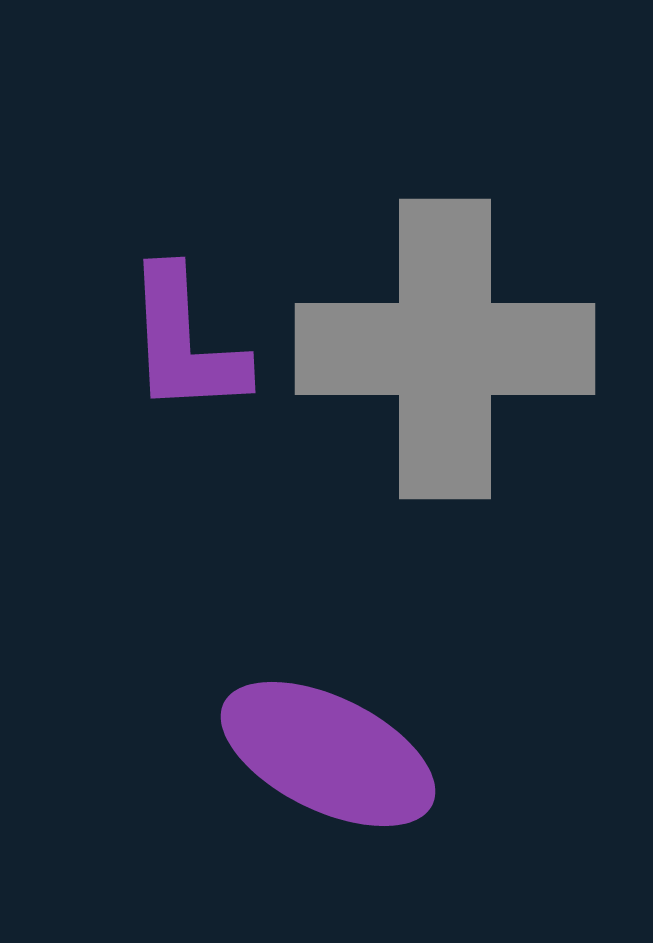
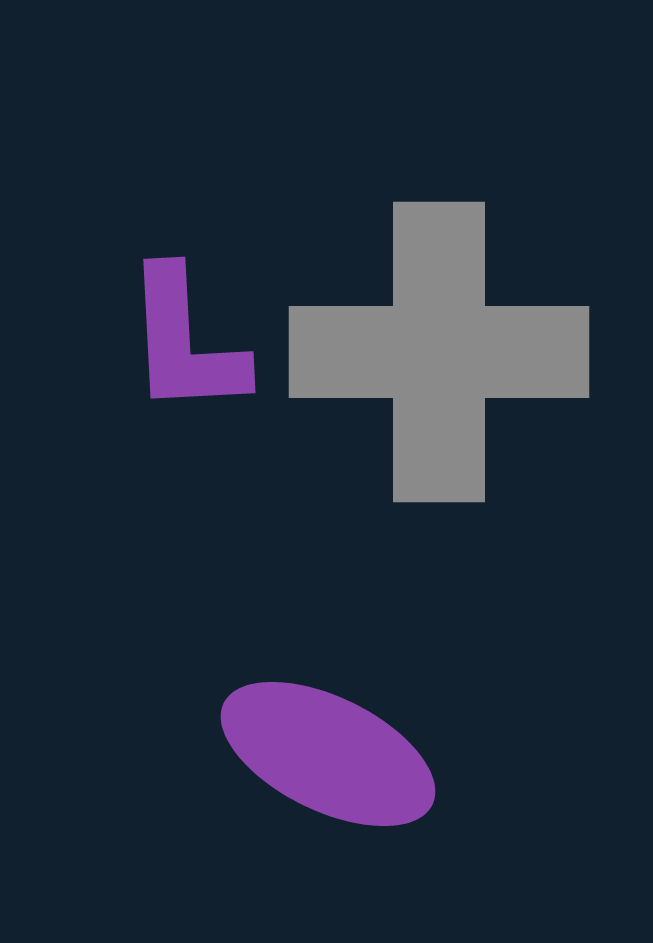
gray cross: moved 6 px left, 3 px down
